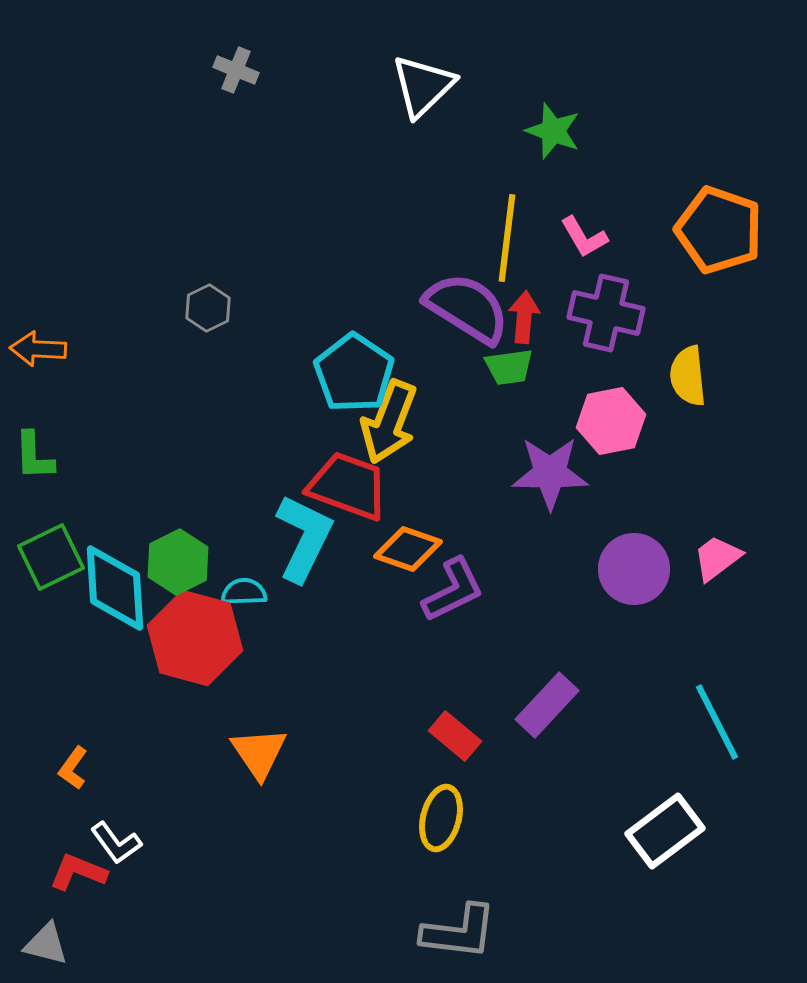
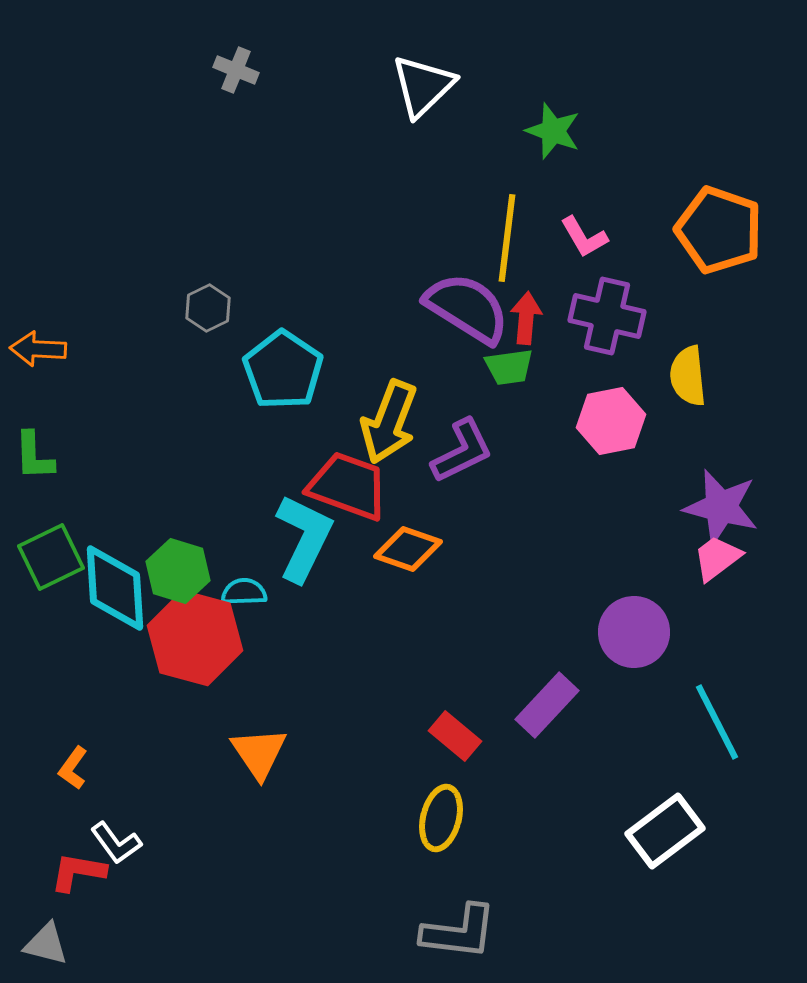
purple cross: moved 1 px right, 3 px down
red arrow: moved 2 px right, 1 px down
cyan pentagon: moved 71 px left, 3 px up
purple star: moved 171 px right, 34 px down; rotated 14 degrees clockwise
green hexagon: moved 9 px down; rotated 16 degrees counterclockwise
purple circle: moved 63 px down
purple L-shape: moved 9 px right, 139 px up
red L-shape: rotated 12 degrees counterclockwise
